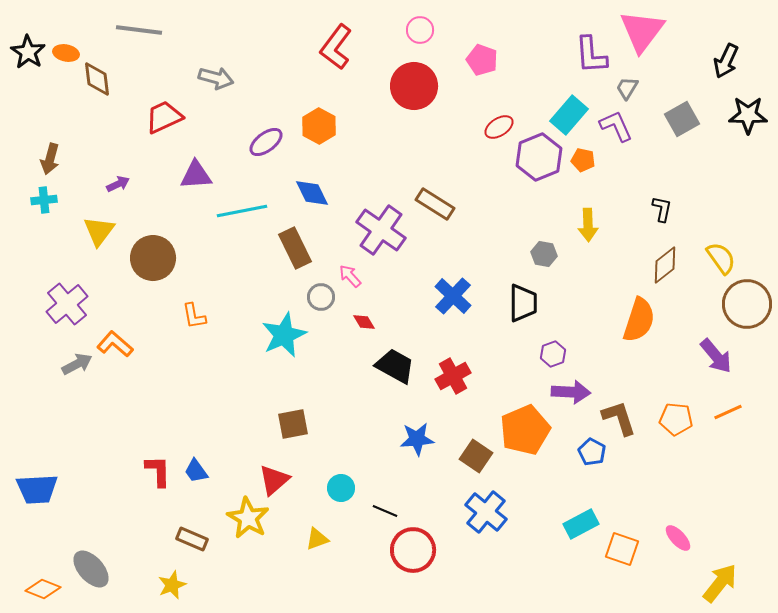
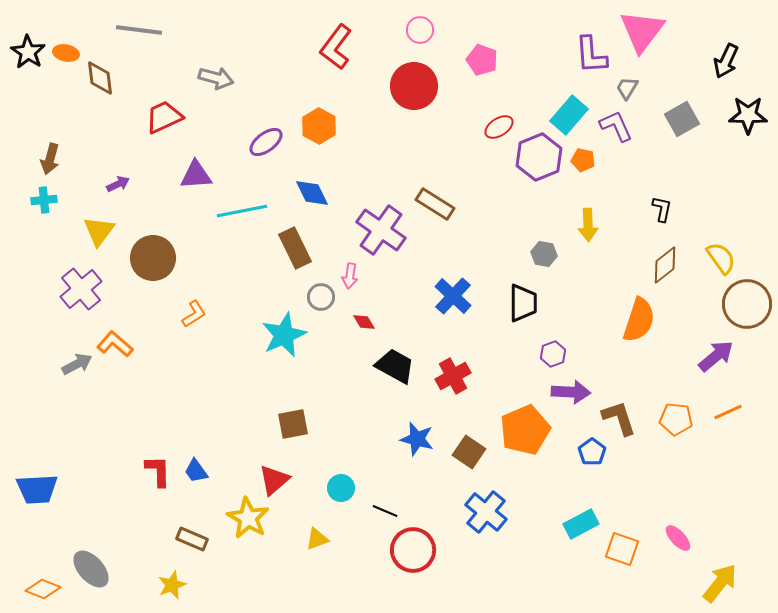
brown diamond at (97, 79): moved 3 px right, 1 px up
pink arrow at (350, 276): rotated 130 degrees counterclockwise
purple cross at (67, 304): moved 14 px right, 15 px up
orange L-shape at (194, 316): moved 2 px up; rotated 112 degrees counterclockwise
purple arrow at (716, 356): rotated 90 degrees counterclockwise
blue star at (417, 439): rotated 20 degrees clockwise
blue pentagon at (592, 452): rotated 8 degrees clockwise
brown square at (476, 456): moved 7 px left, 4 px up
